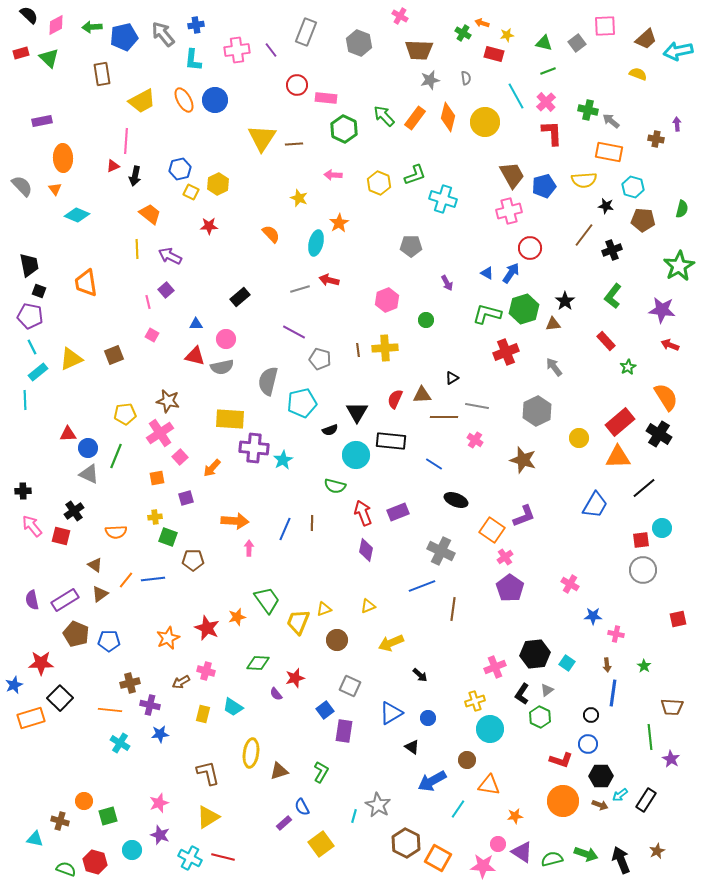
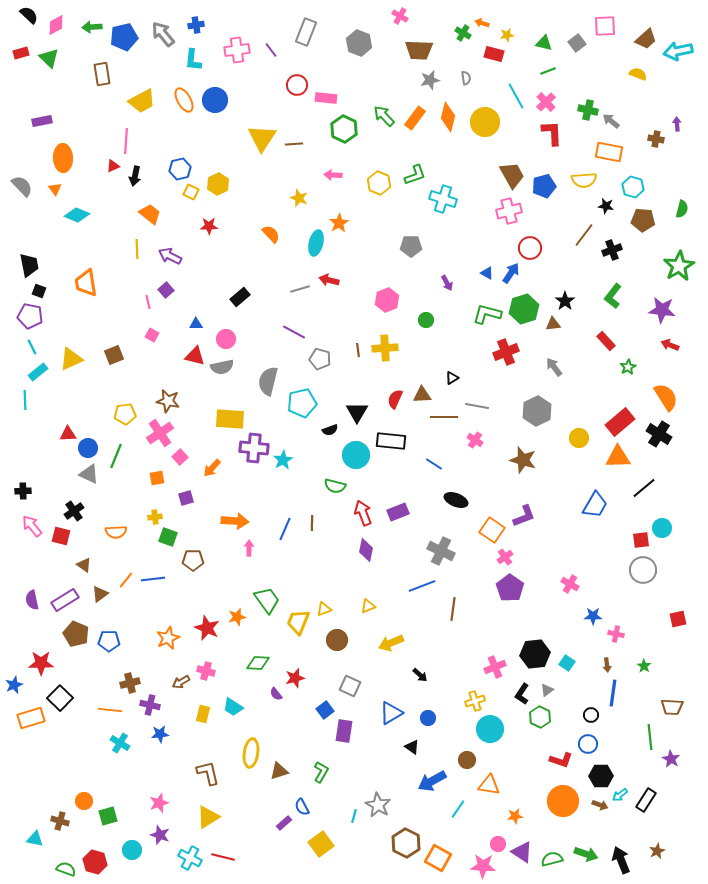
brown triangle at (95, 565): moved 11 px left
